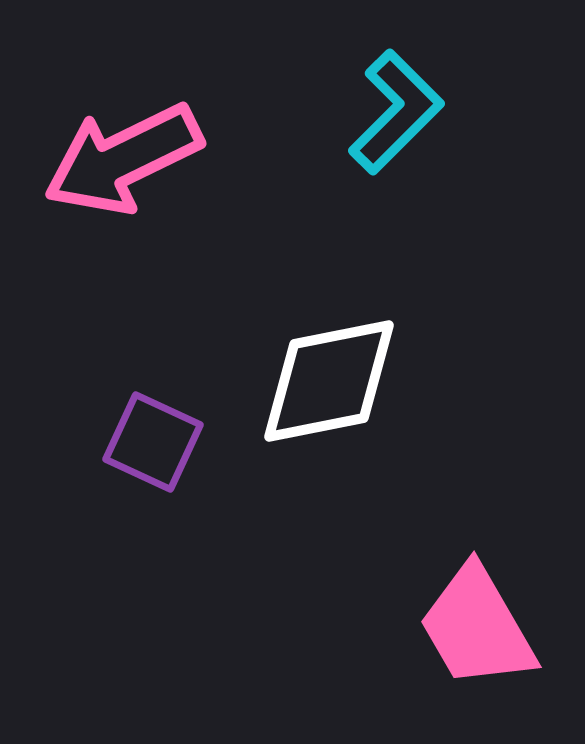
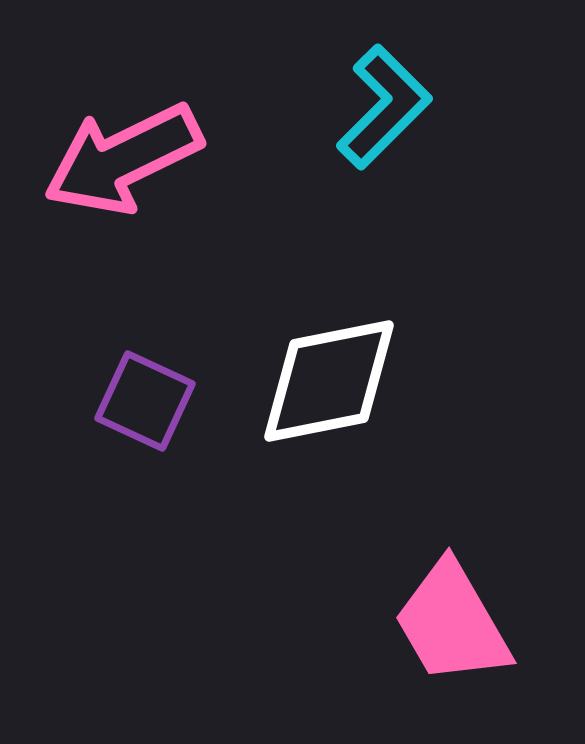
cyan L-shape: moved 12 px left, 5 px up
purple square: moved 8 px left, 41 px up
pink trapezoid: moved 25 px left, 4 px up
